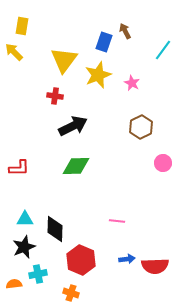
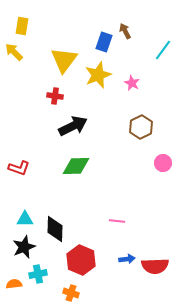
red L-shape: rotated 20 degrees clockwise
